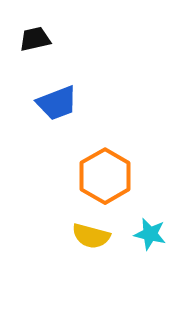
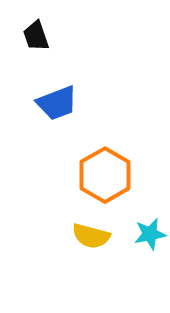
black trapezoid: moved 1 px right, 3 px up; rotated 96 degrees counterclockwise
orange hexagon: moved 1 px up
cyan star: rotated 24 degrees counterclockwise
